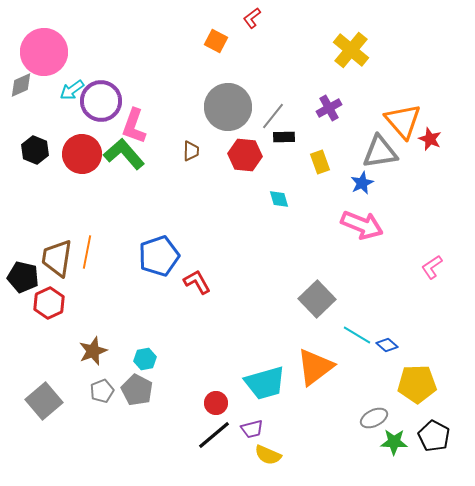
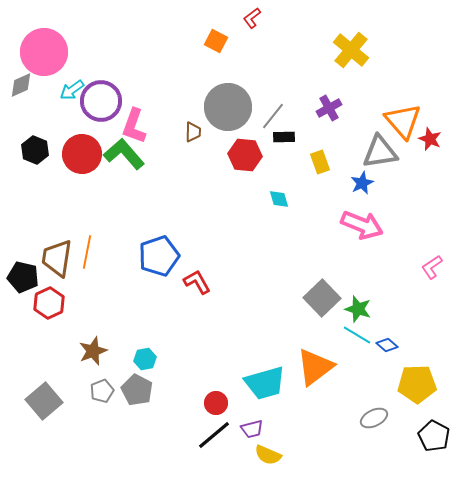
brown trapezoid at (191, 151): moved 2 px right, 19 px up
gray square at (317, 299): moved 5 px right, 1 px up
green star at (394, 442): moved 36 px left, 133 px up; rotated 16 degrees clockwise
